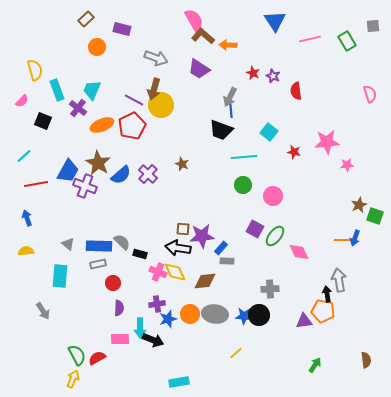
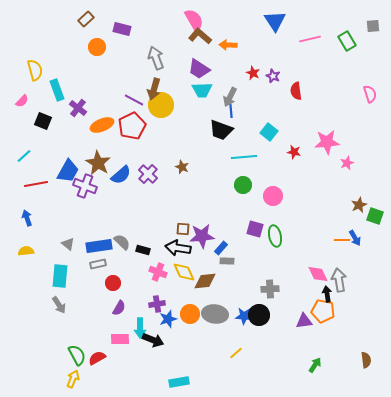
brown L-shape at (203, 36): moved 3 px left
gray arrow at (156, 58): rotated 130 degrees counterclockwise
cyan trapezoid at (92, 90): moved 110 px right; rotated 115 degrees counterclockwise
brown star at (182, 164): moved 3 px down
pink star at (347, 165): moved 2 px up; rotated 16 degrees counterclockwise
purple square at (255, 229): rotated 12 degrees counterclockwise
green ellipse at (275, 236): rotated 50 degrees counterclockwise
blue arrow at (355, 238): rotated 49 degrees counterclockwise
blue rectangle at (99, 246): rotated 10 degrees counterclockwise
pink diamond at (299, 252): moved 19 px right, 22 px down
black rectangle at (140, 254): moved 3 px right, 4 px up
yellow diamond at (175, 272): moved 9 px right
purple semicircle at (119, 308): rotated 28 degrees clockwise
gray arrow at (43, 311): moved 16 px right, 6 px up
